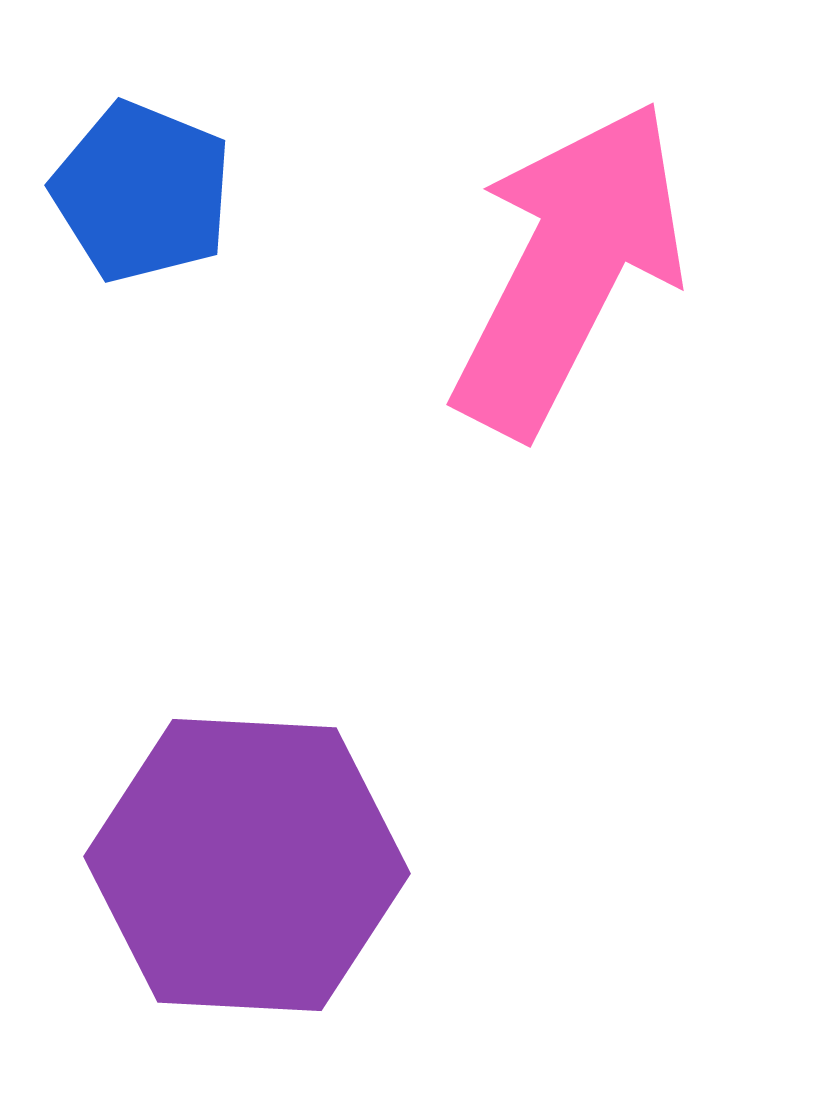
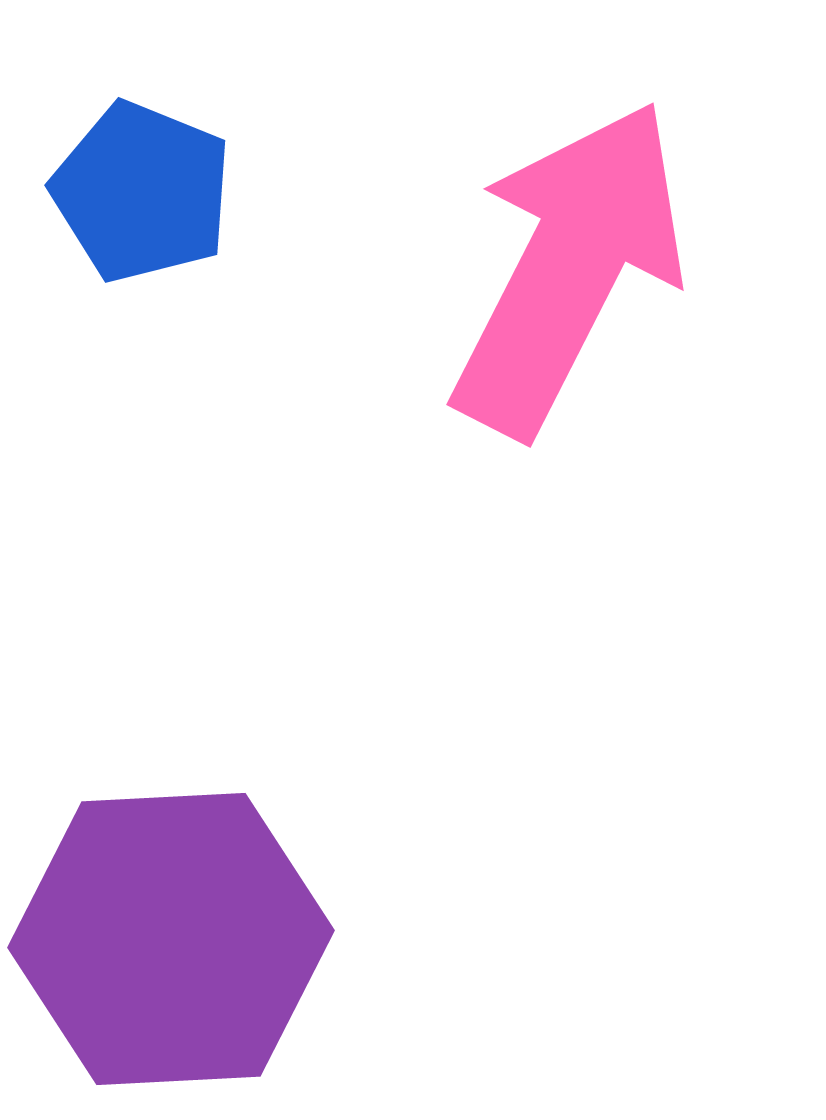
purple hexagon: moved 76 px left, 74 px down; rotated 6 degrees counterclockwise
